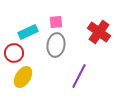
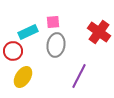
pink square: moved 3 px left
red circle: moved 1 px left, 2 px up
